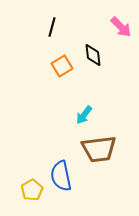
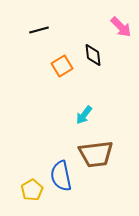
black line: moved 13 px left, 3 px down; rotated 60 degrees clockwise
brown trapezoid: moved 3 px left, 5 px down
